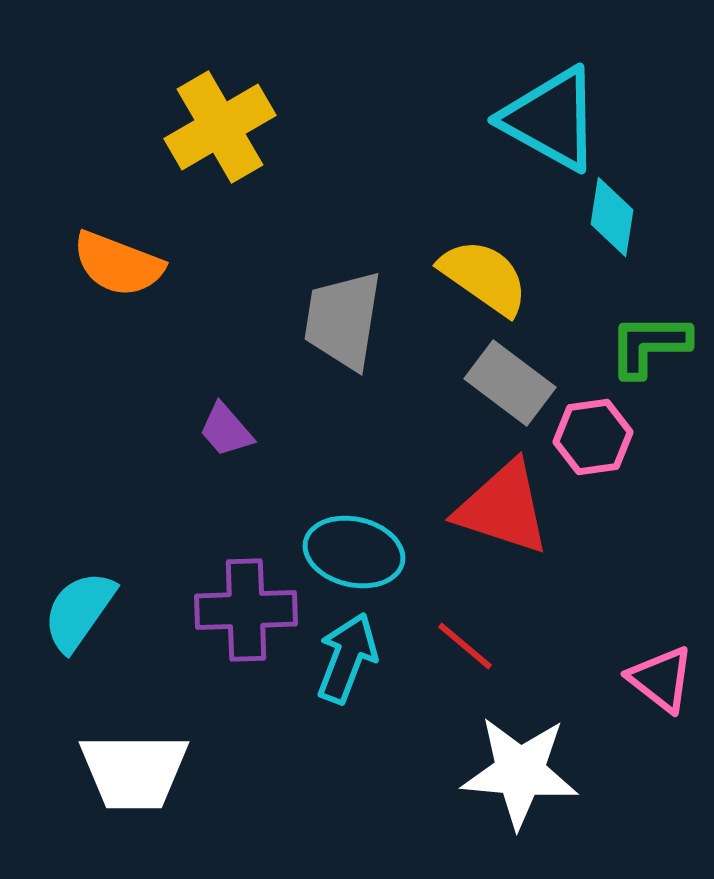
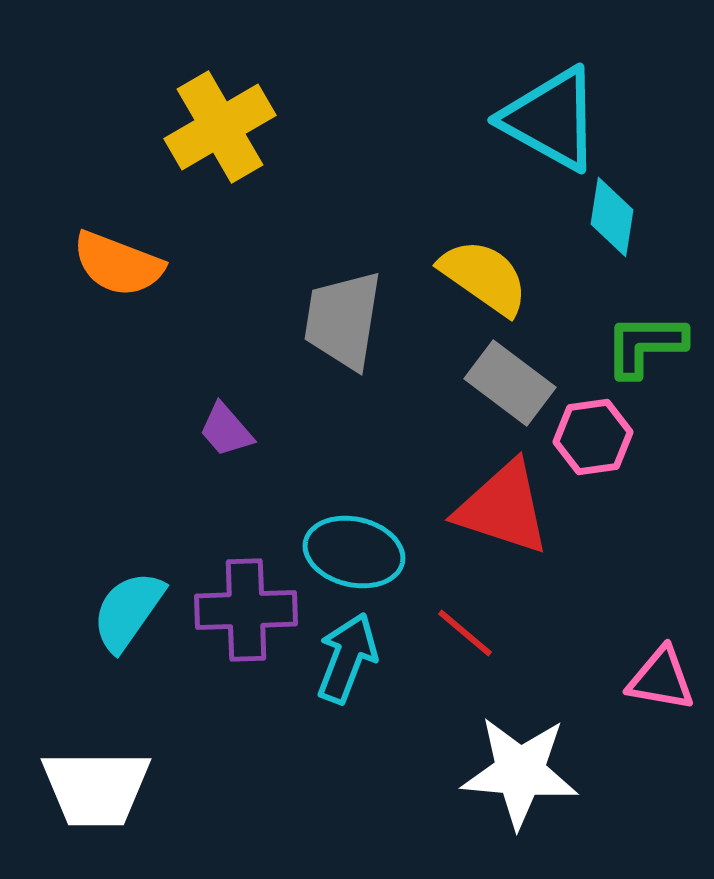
green L-shape: moved 4 px left
cyan semicircle: moved 49 px right
red line: moved 13 px up
pink triangle: rotated 28 degrees counterclockwise
white trapezoid: moved 38 px left, 17 px down
